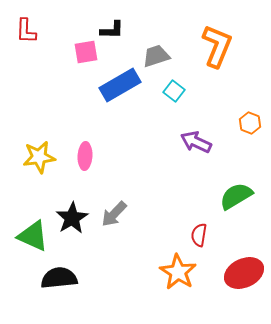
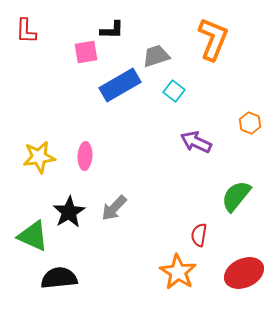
orange L-shape: moved 4 px left, 7 px up
green semicircle: rotated 20 degrees counterclockwise
gray arrow: moved 6 px up
black star: moved 3 px left, 6 px up
